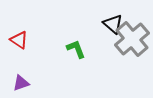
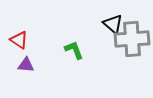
gray cross: rotated 36 degrees clockwise
green L-shape: moved 2 px left, 1 px down
purple triangle: moved 5 px right, 18 px up; rotated 24 degrees clockwise
